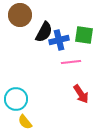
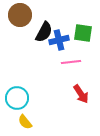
green square: moved 1 px left, 2 px up
cyan circle: moved 1 px right, 1 px up
